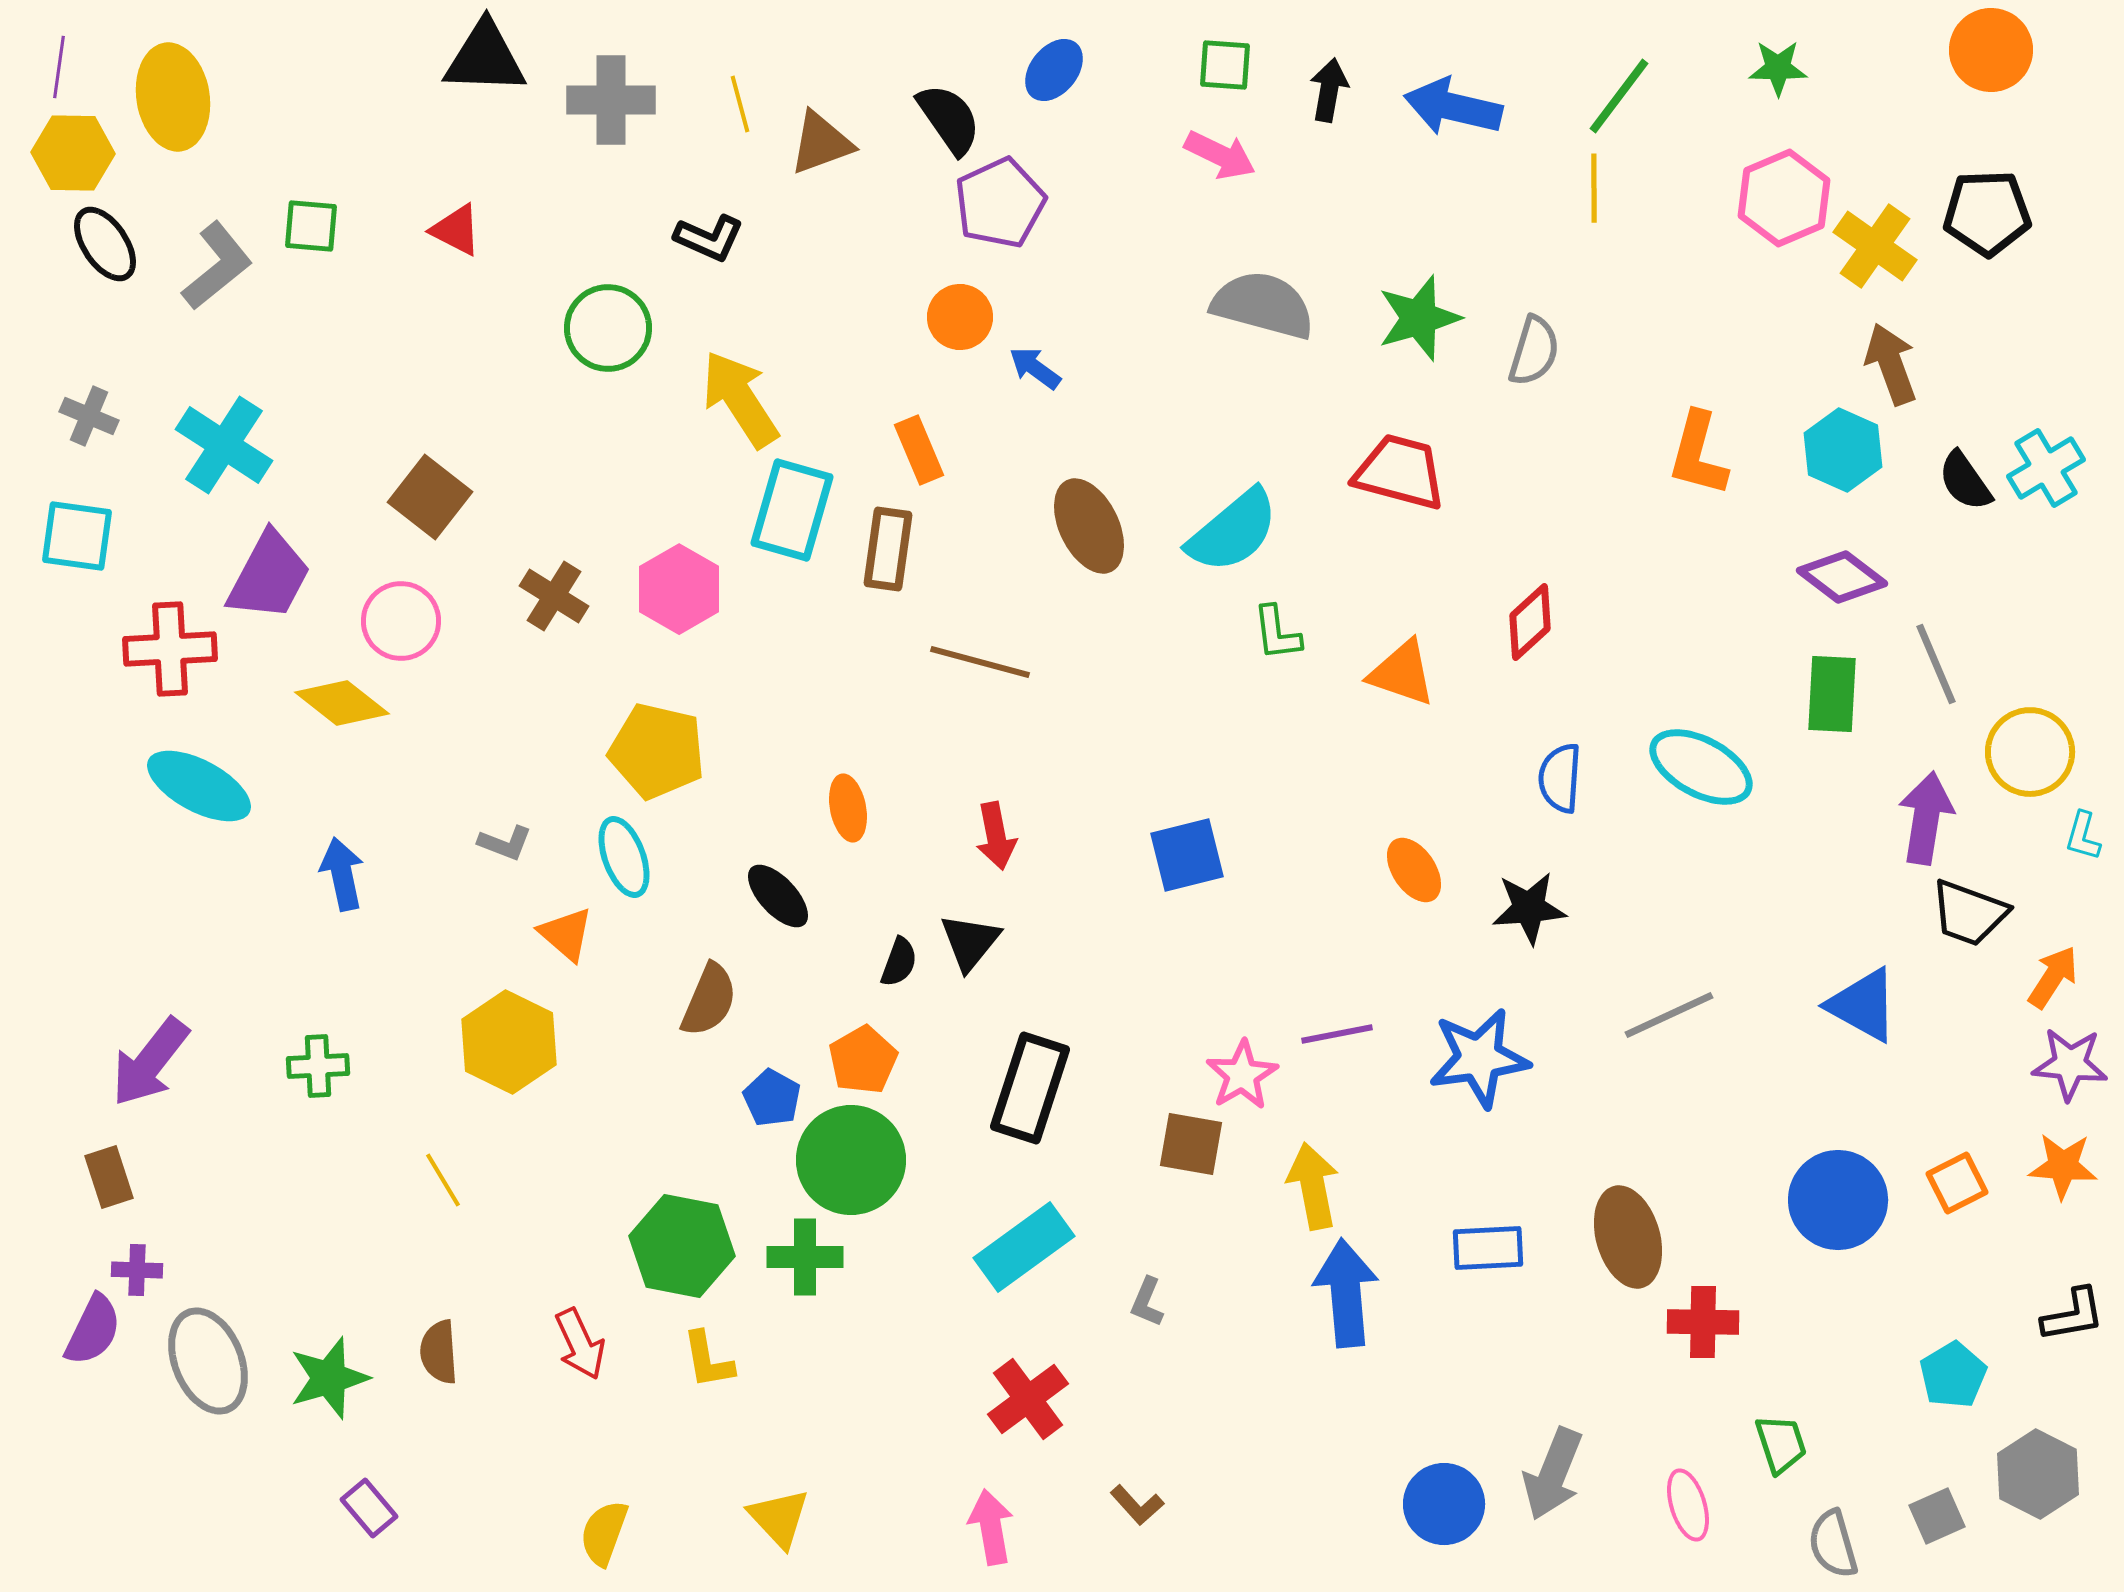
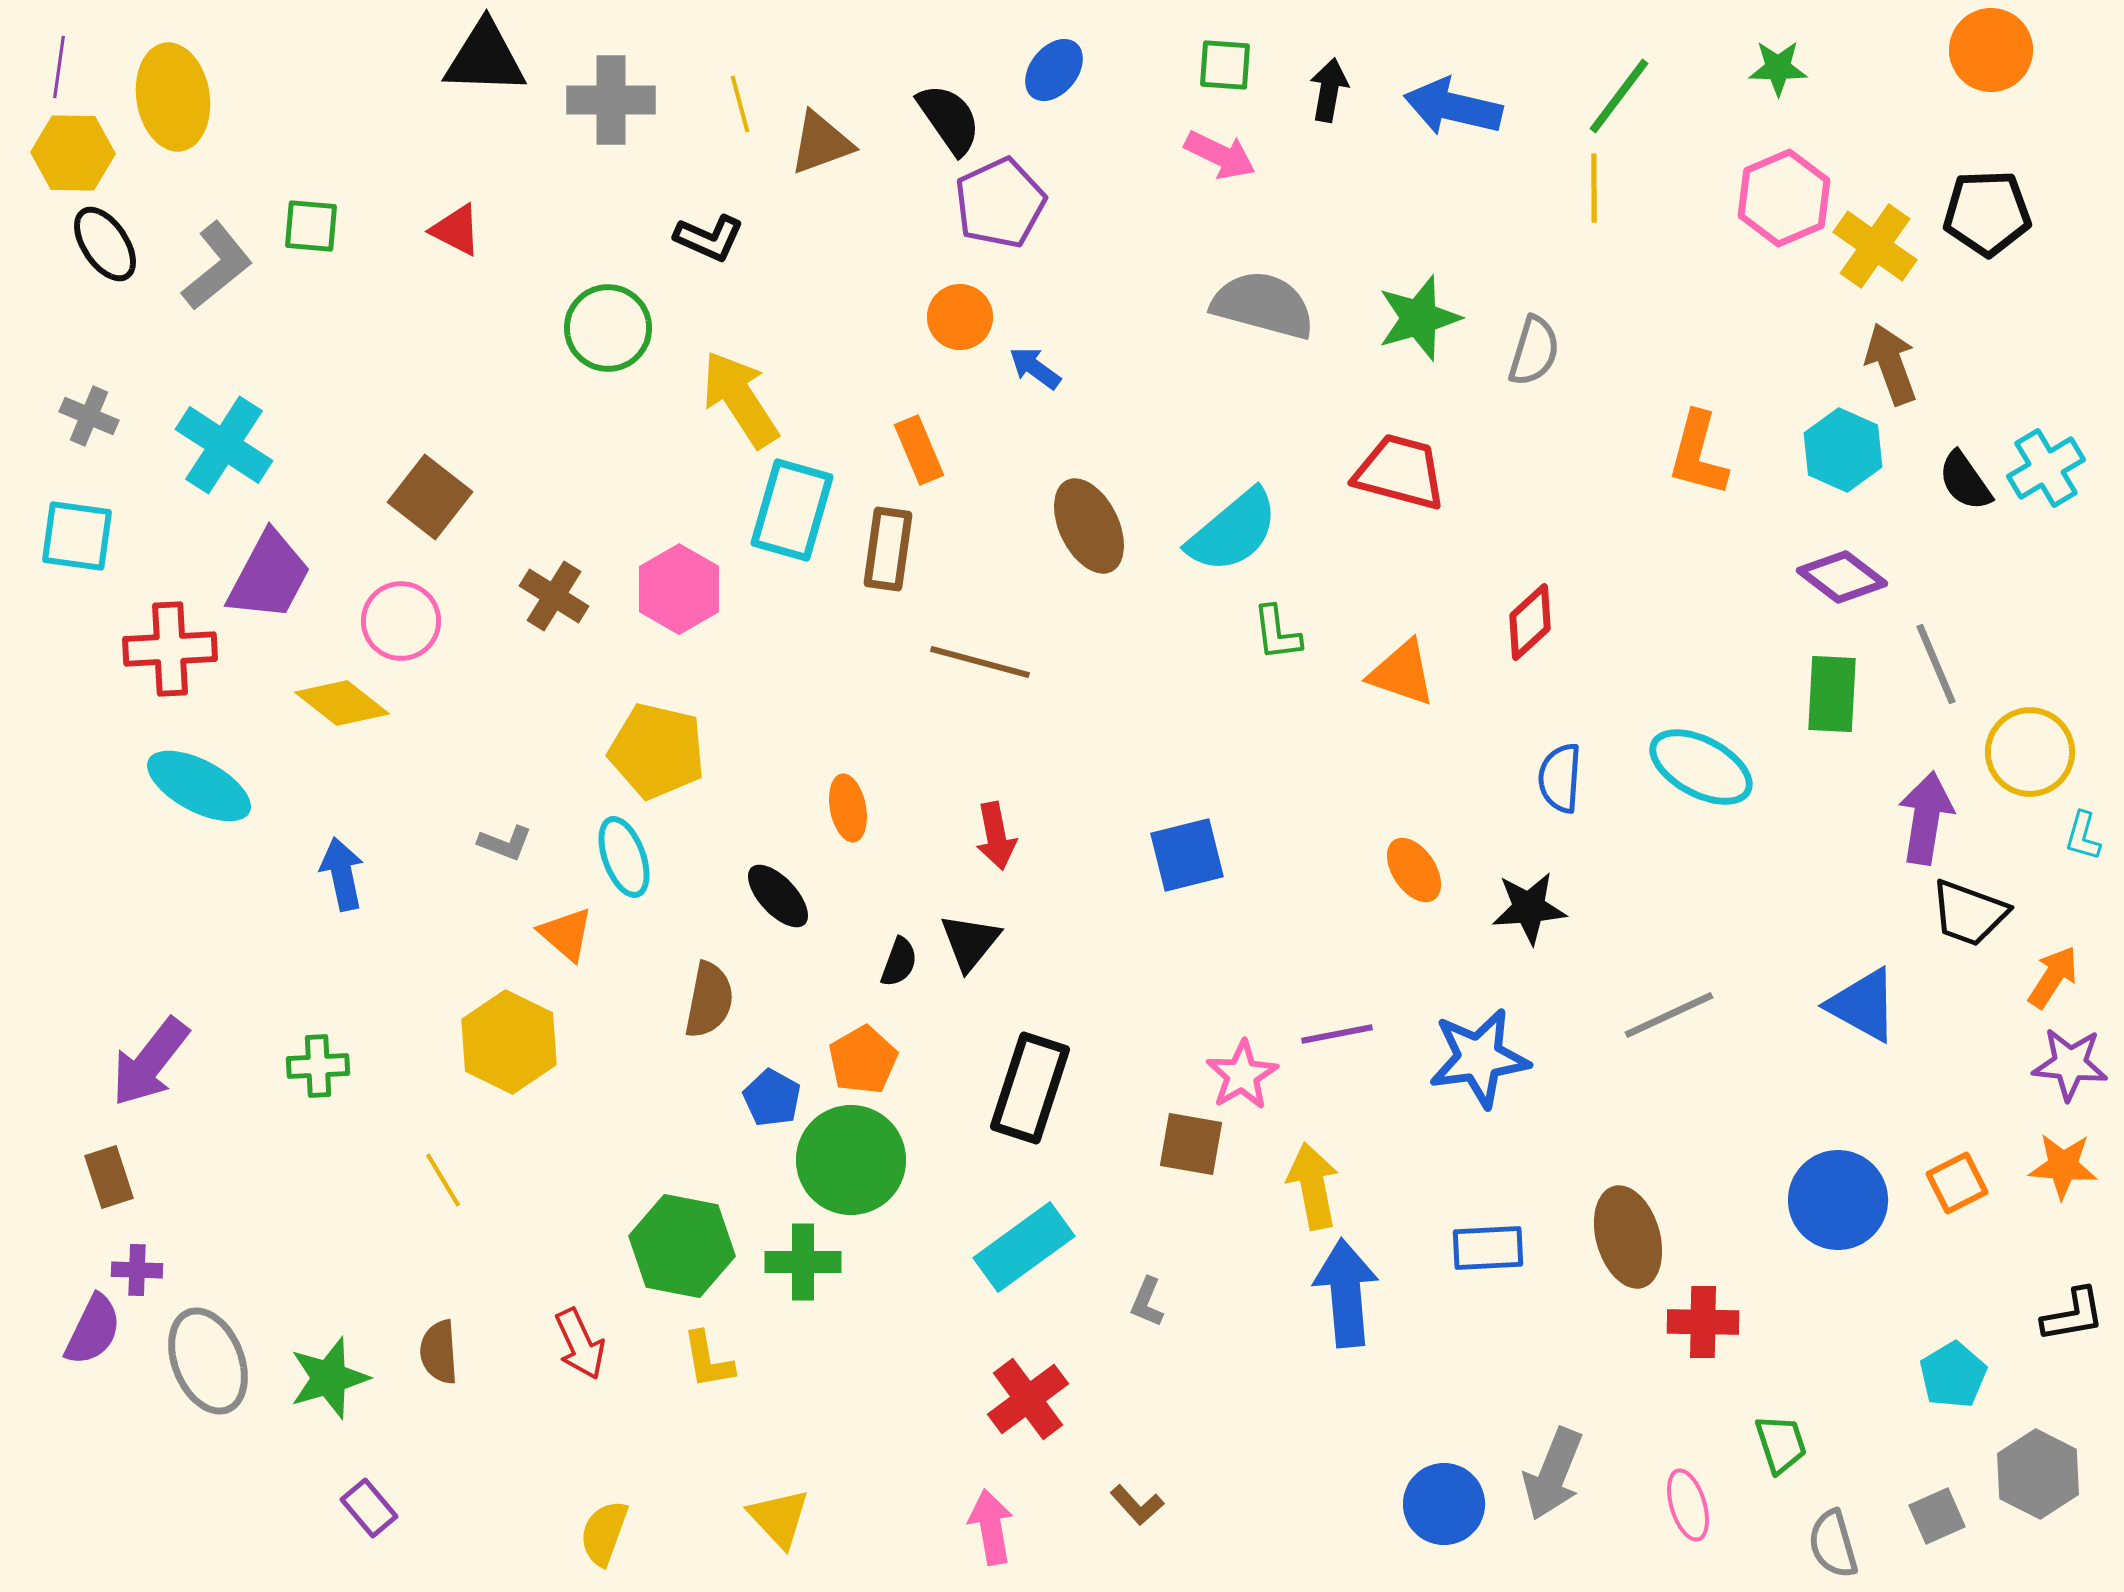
brown semicircle at (709, 1000): rotated 12 degrees counterclockwise
green cross at (805, 1257): moved 2 px left, 5 px down
